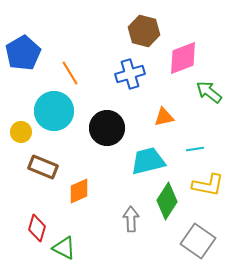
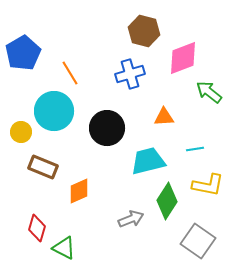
orange triangle: rotated 10 degrees clockwise
gray arrow: rotated 70 degrees clockwise
